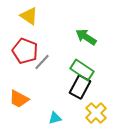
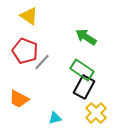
black rectangle: moved 4 px right
